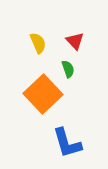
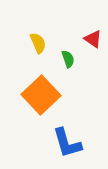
red triangle: moved 18 px right, 2 px up; rotated 12 degrees counterclockwise
green semicircle: moved 10 px up
orange square: moved 2 px left, 1 px down
